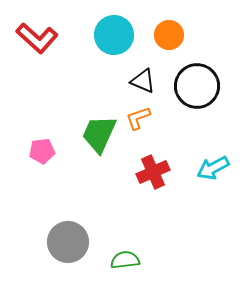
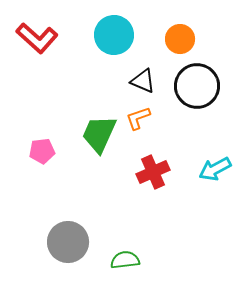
orange circle: moved 11 px right, 4 px down
cyan arrow: moved 2 px right, 1 px down
